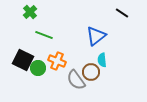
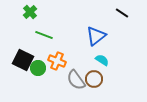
cyan semicircle: rotated 128 degrees clockwise
brown circle: moved 3 px right, 7 px down
